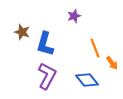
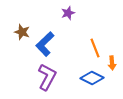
purple star: moved 6 px left, 3 px up
blue L-shape: rotated 30 degrees clockwise
orange arrow: rotated 32 degrees clockwise
purple L-shape: moved 1 px down
blue diamond: moved 5 px right, 2 px up; rotated 25 degrees counterclockwise
